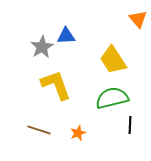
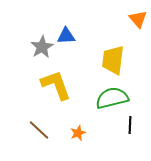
yellow trapezoid: rotated 40 degrees clockwise
brown line: rotated 25 degrees clockwise
